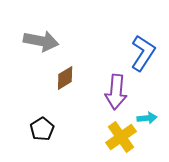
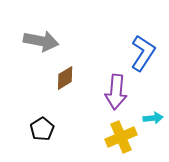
cyan arrow: moved 6 px right
yellow cross: rotated 12 degrees clockwise
